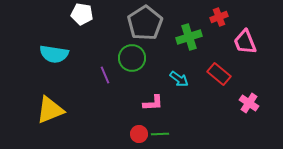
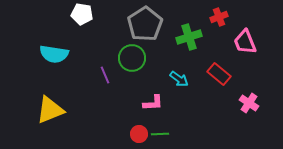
gray pentagon: moved 1 px down
